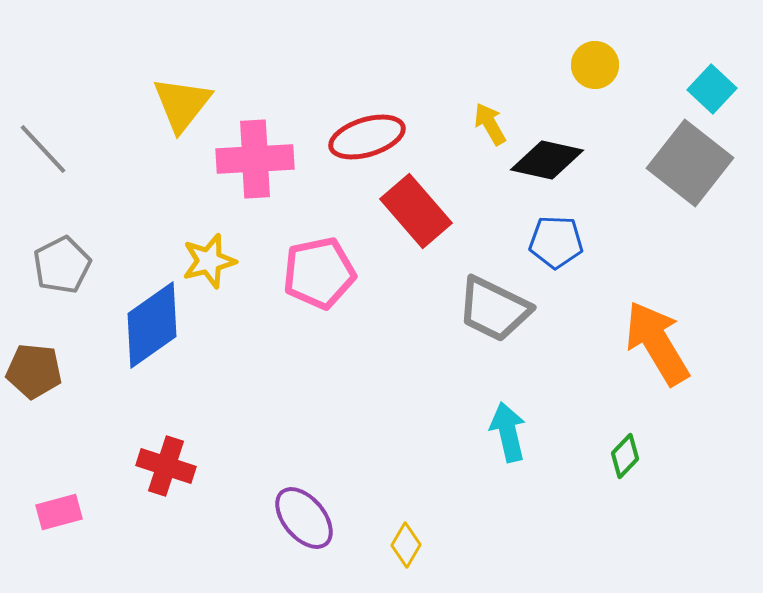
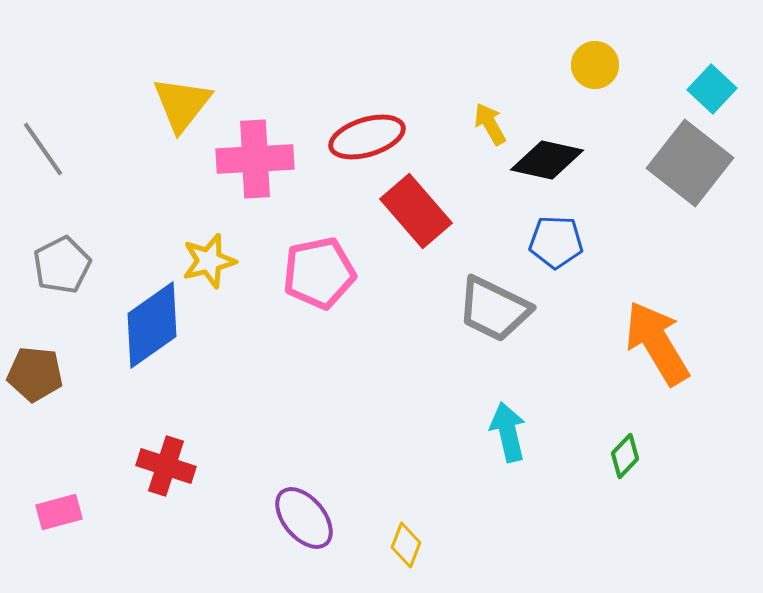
gray line: rotated 8 degrees clockwise
brown pentagon: moved 1 px right, 3 px down
yellow diamond: rotated 9 degrees counterclockwise
